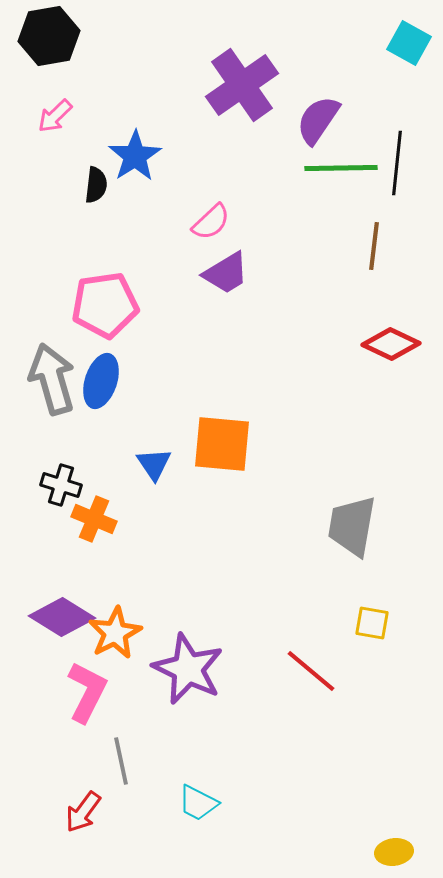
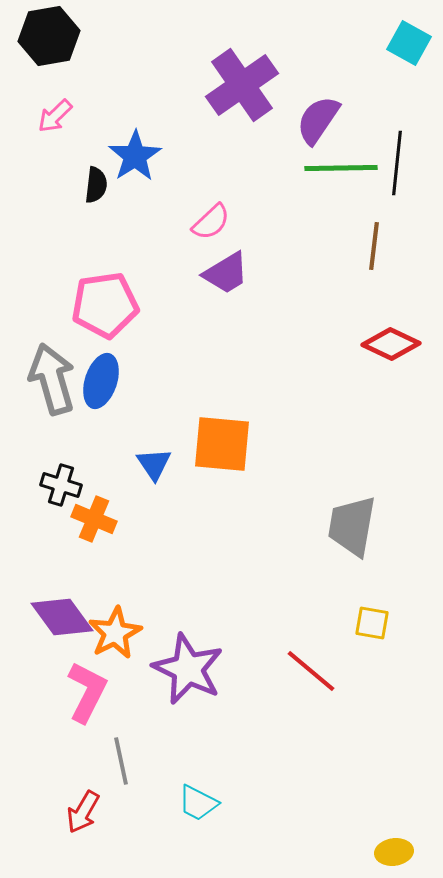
purple diamond: rotated 22 degrees clockwise
red arrow: rotated 6 degrees counterclockwise
